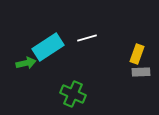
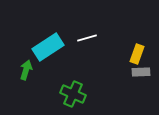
green arrow: moved 7 px down; rotated 60 degrees counterclockwise
